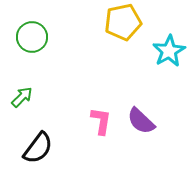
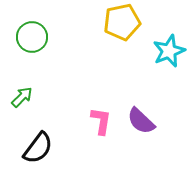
yellow pentagon: moved 1 px left
cyan star: rotated 8 degrees clockwise
